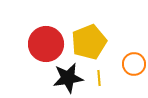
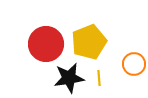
black star: moved 1 px right
